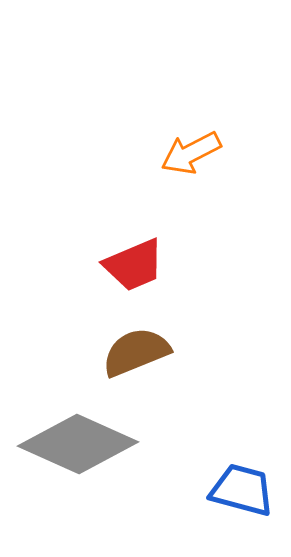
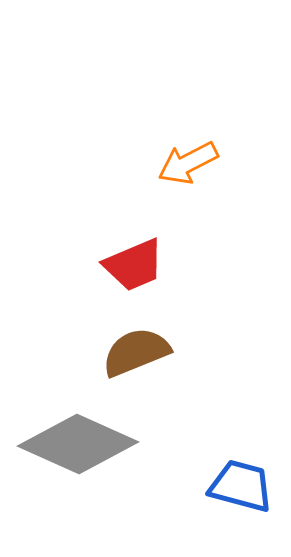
orange arrow: moved 3 px left, 10 px down
blue trapezoid: moved 1 px left, 4 px up
